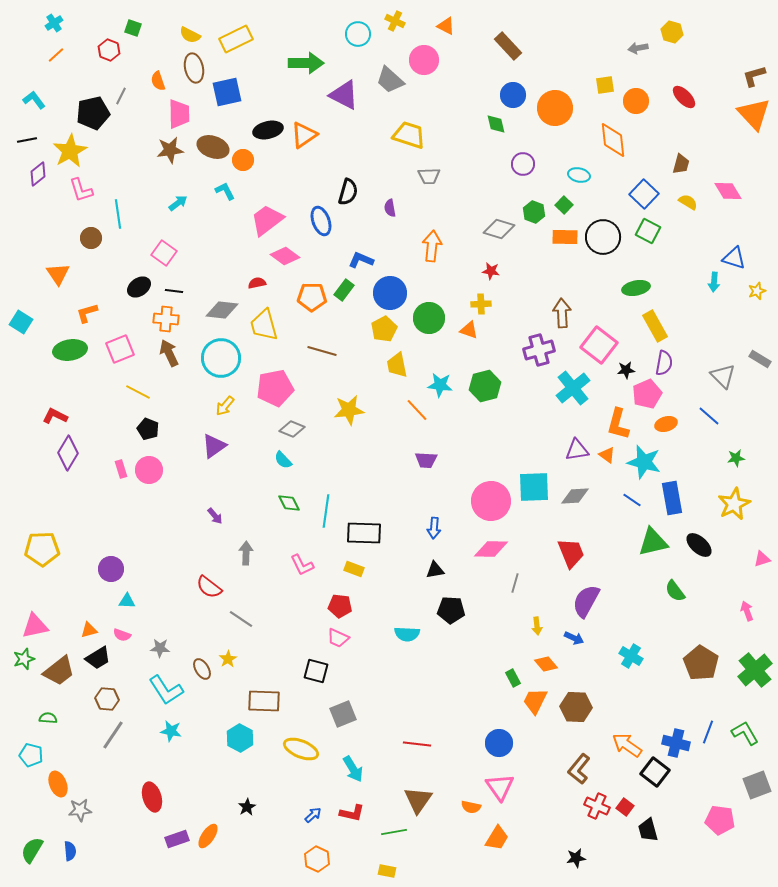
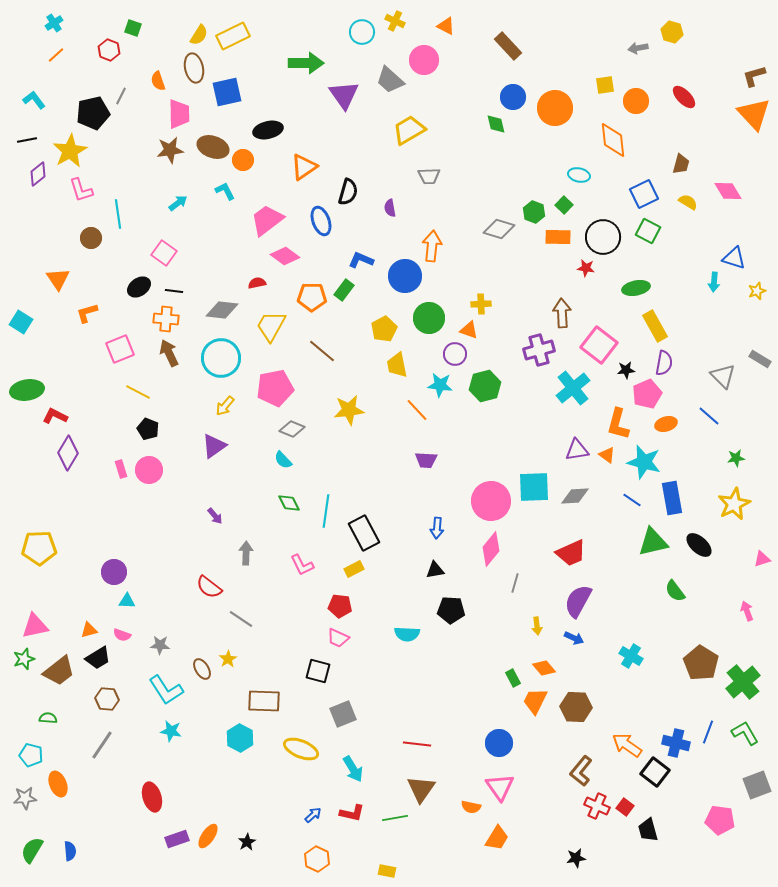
cyan circle at (358, 34): moved 4 px right, 2 px up
yellow semicircle at (190, 35): moved 9 px right; rotated 85 degrees counterclockwise
yellow rectangle at (236, 39): moved 3 px left, 3 px up
purple triangle at (344, 95): rotated 28 degrees clockwise
blue circle at (513, 95): moved 2 px down
orange triangle at (304, 135): moved 32 px down
yellow trapezoid at (409, 135): moved 5 px up; rotated 48 degrees counterclockwise
purple circle at (523, 164): moved 68 px left, 190 px down
blue square at (644, 194): rotated 20 degrees clockwise
orange rectangle at (565, 237): moved 7 px left
red star at (491, 271): moved 95 px right, 3 px up
orange triangle at (58, 274): moved 5 px down
blue circle at (390, 293): moved 15 px right, 17 px up
yellow trapezoid at (264, 325): moved 7 px right, 1 px down; rotated 44 degrees clockwise
green ellipse at (70, 350): moved 43 px left, 40 px down
brown line at (322, 351): rotated 24 degrees clockwise
blue arrow at (434, 528): moved 3 px right
black rectangle at (364, 533): rotated 60 degrees clockwise
yellow pentagon at (42, 549): moved 3 px left, 1 px up
pink diamond at (491, 549): rotated 52 degrees counterclockwise
red trapezoid at (571, 553): rotated 88 degrees clockwise
purple circle at (111, 569): moved 3 px right, 3 px down
yellow rectangle at (354, 569): rotated 48 degrees counterclockwise
purple semicircle at (586, 601): moved 8 px left
gray star at (160, 648): moved 3 px up
orange diamond at (546, 664): moved 2 px left, 4 px down
green cross at (755, 670): moved 12 px left, 12 px down
black square at (316, 671): moved 2 px right
gray line at (113, 735): moved 11 px left, 10 px down
brown L-shape at (579, 769): moved 2 px right, 2 px down
brown triangle at (418, 800): moved 3 px right, 11 px up
black star at (247, 807): moved 35 px down
gray star at (80, 810): moved 55 px left, 12 px up
green line at (394, 832): moved 1 px right, 14 px up
